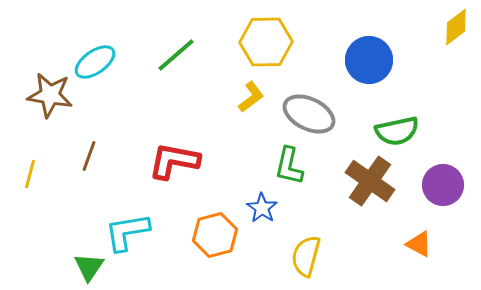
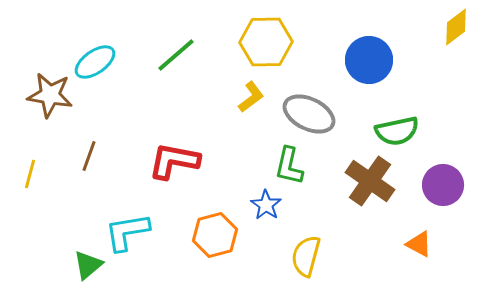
blue star: moved 4 px right, 3 px up
green triangle: moved 1 px left, 2 px up; rotated 16 degrees clockwise
